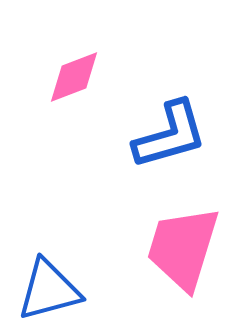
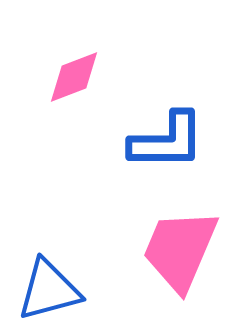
blue L-shape: moved 3 px left, 6 px down; rotated 16 degrees clockwise
pink trapezoid: moved 3 px left, 2 px down; rotated 6 degrees clockwise
